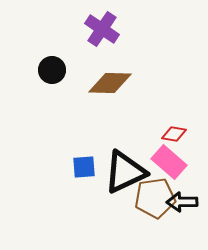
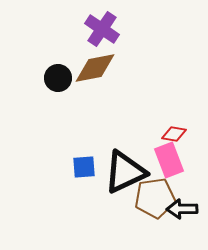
black circle: moved 6 px right, 8 px down
brown diamond: moved 15 px left, 15 px up; rotated 12 degrees counterclockwise
pink rectangle: moved 2 px up; rotated 28 degrees clockwise
black arrow: moved 7 px down
